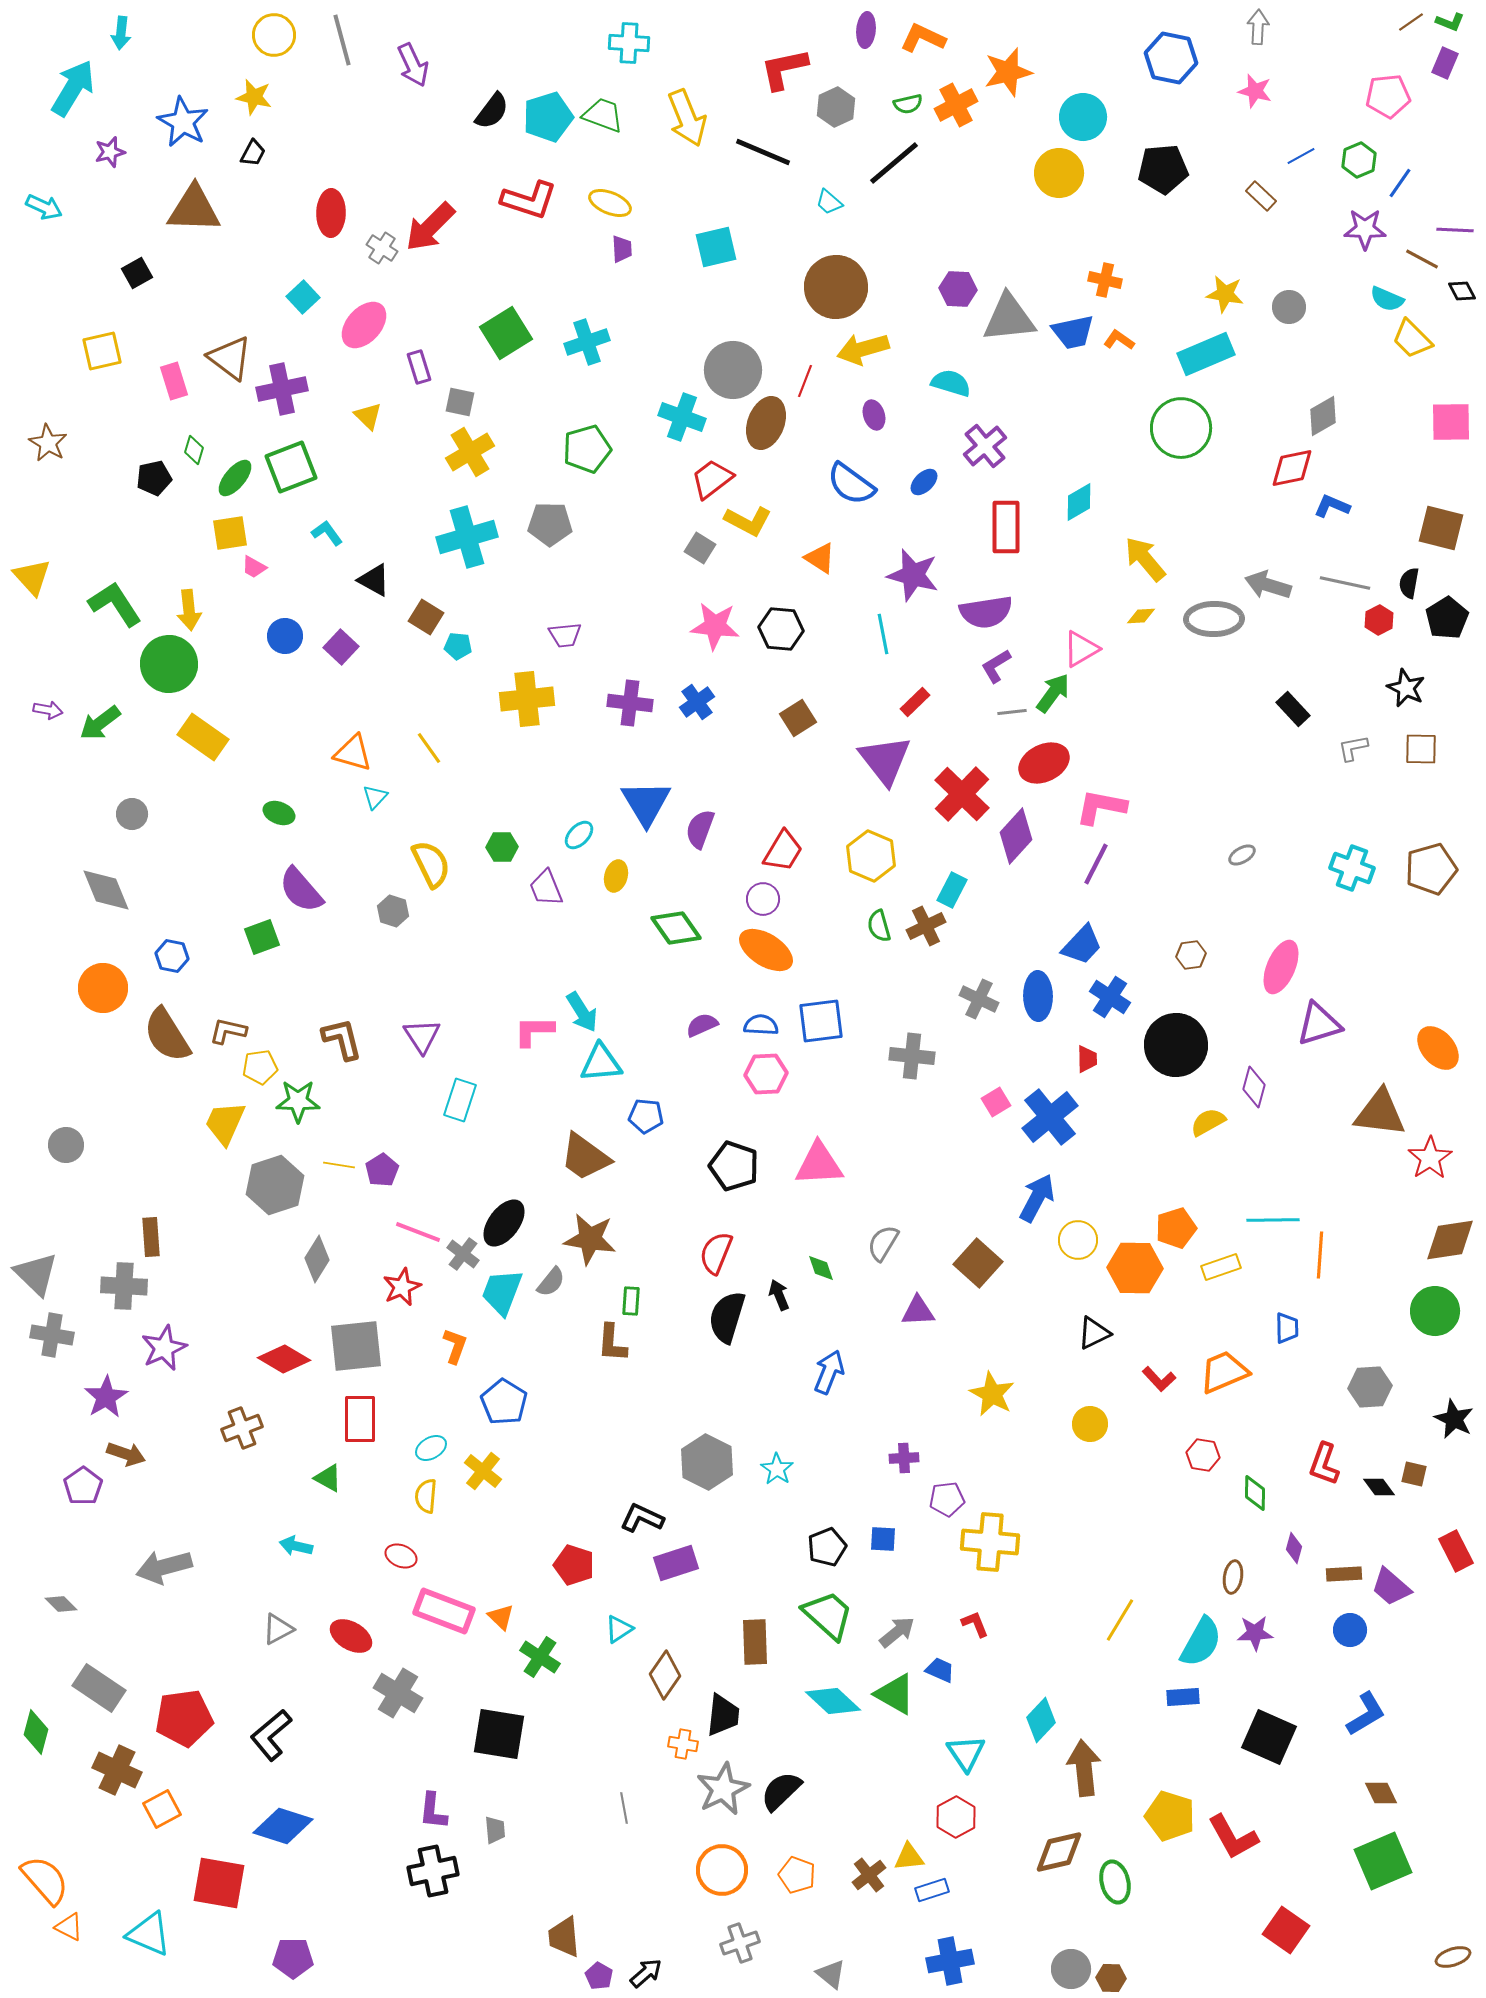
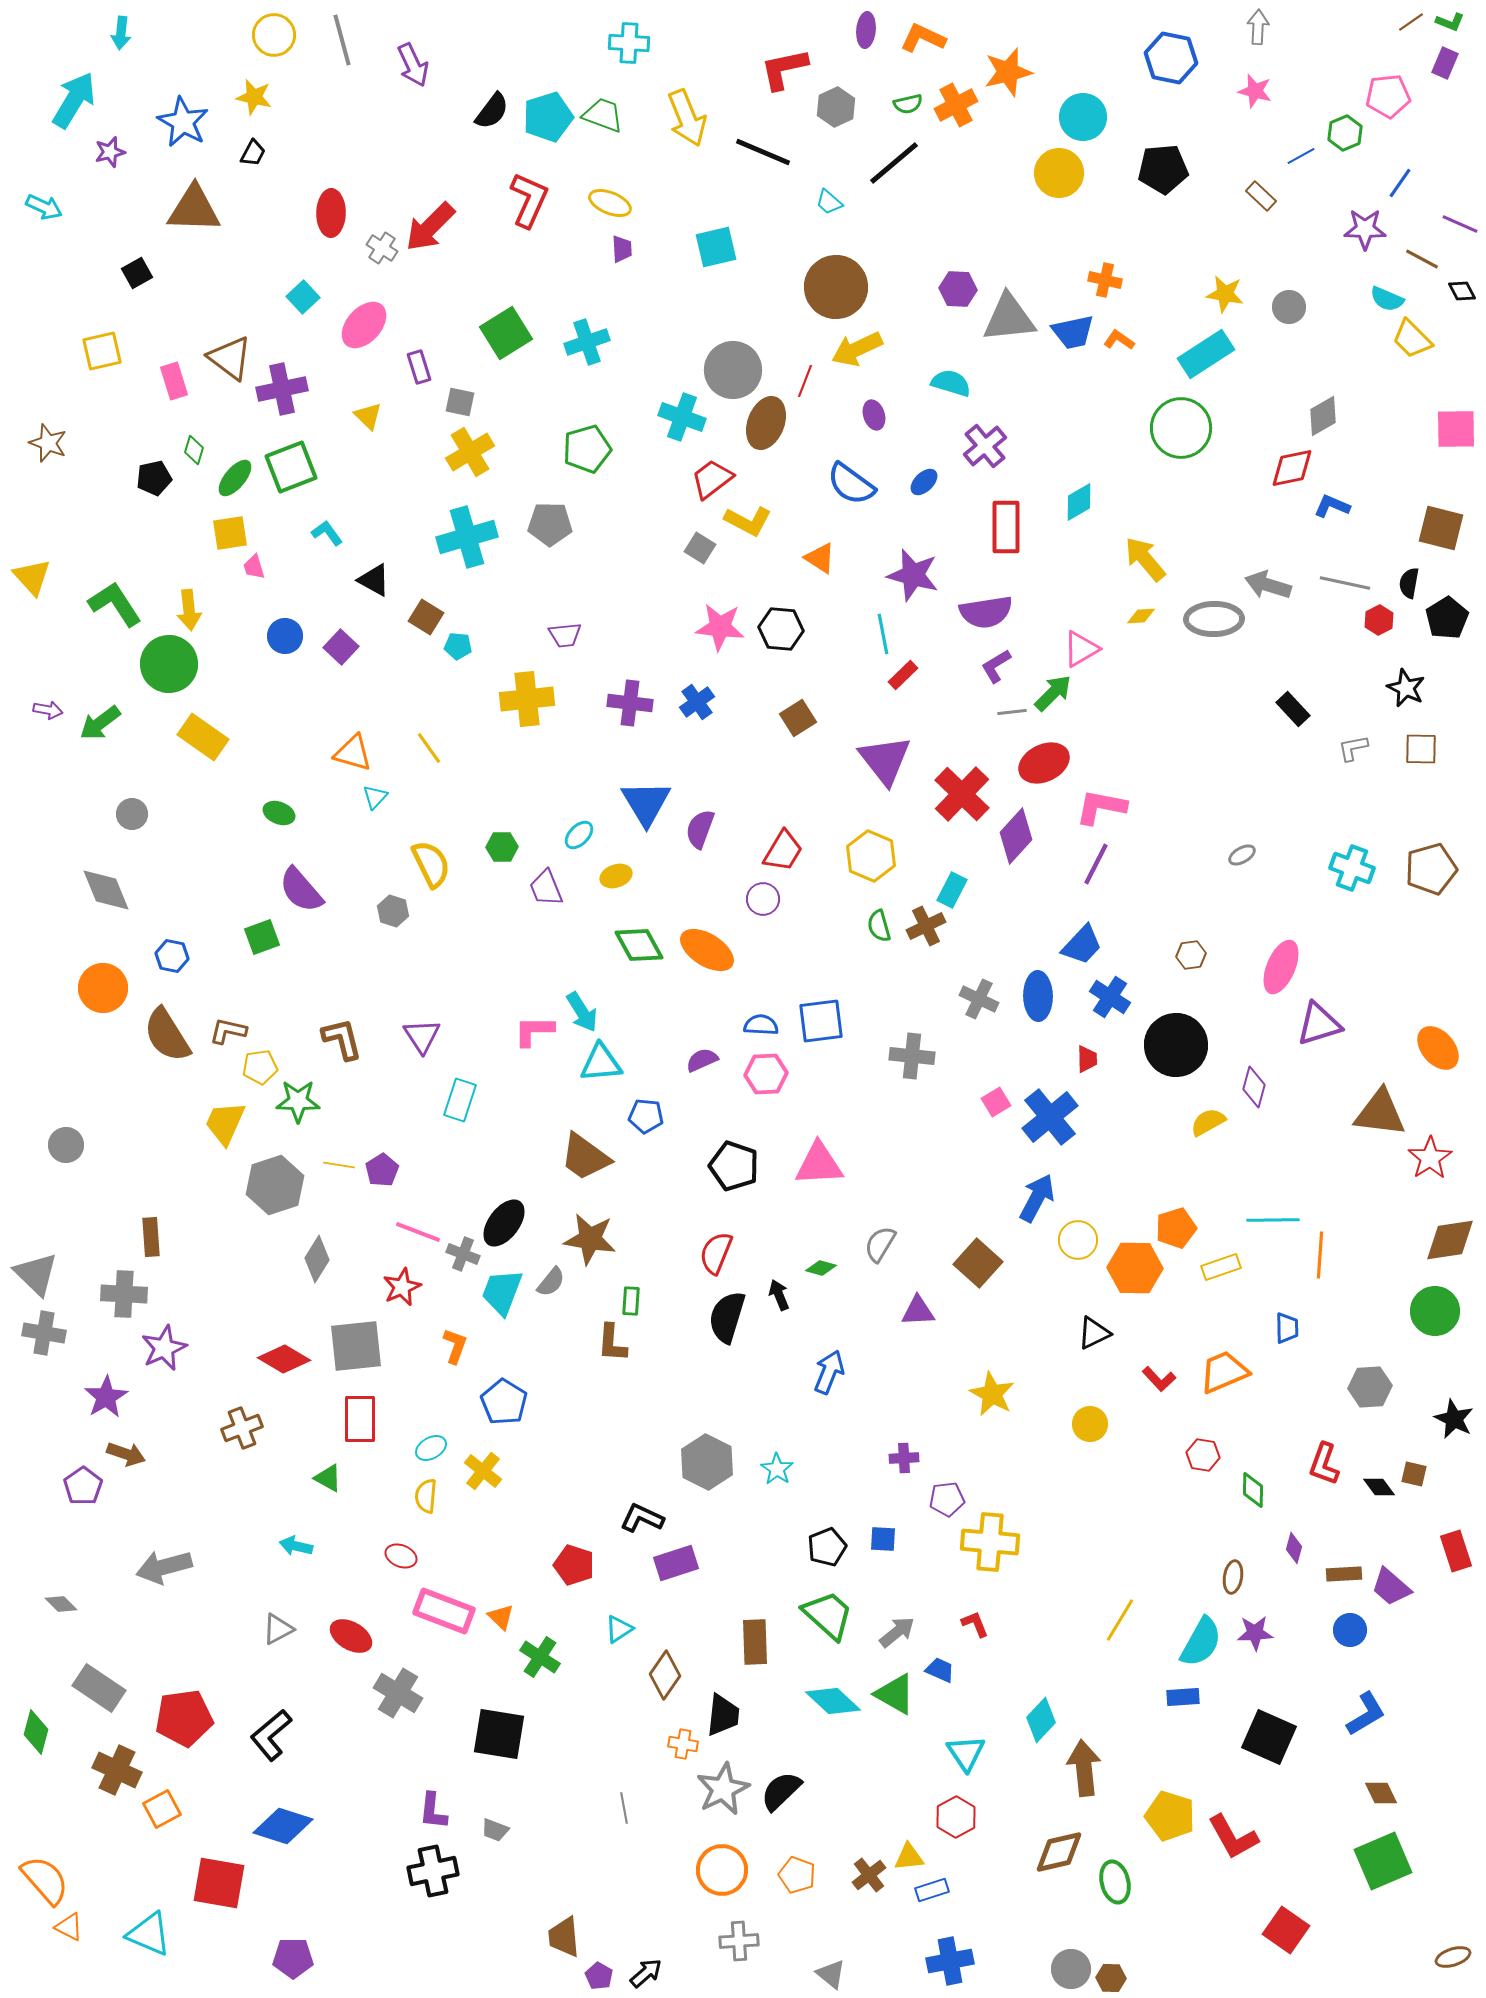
cyan arrow at (73, 88): moved 1 px right, 12 px down
green hexagon at (1359, 160): moved 14 px left, 27 px up
red L-shape at (529, 200): rotated 84 degrees counterclockwise
purple line at (1455, 230): moved 5 px right, 6 px up; rotated 21 degrees clockwise
yellow arrow at (863, 349): moved 6 px left; rotated 9 degrees counterclockwise
cyan rectangle at (1206, 354): rotated 10 degrees counterclockwise
pink square at (1451, 422): moved 5 px right, 7 px down
brown star at (48, 443): rotated 9 degrees counterclockwise
pink trapezoid at (254, 567): rotated 44 degrees clockwise
pink star at (715, 626): moved 5 px right, 1 px down
green arrow at (1053, 693): rotated 9 degrees clockwise
red rectangle at (915, 702): moved 12 px left, 27 px up
yellow ellipse at (616, 876): rotated 56 degrees clockwise
green diamond at (676, 928): moved 37 px left, 17 px down; rotated 6 degrees clockwise
orange ellipse at (766, 950): moved 59 px left
purple semicircle at (702, 1025): moved 35 px down
gray semicircle at (883, 1243): moved 3 px left, 1 px down
gray cross at (463, 1254): rotated 16 degrees counterclockwise
green diamond at (821, 1268): rotated 56 degrees counterclockwise
gray cross at (124, 1286): moved 8 px down
gray cross at (52, 1335): moved 8 px left, 2 px up
green diamond at (1255, 1493): moved 2 px left, 3 px up
red rectangle at (1456, 1551): rotated 9 degrees clockwise
gray trapezoid at (495, 1830): rotated 116 degrees clockwise
gray cross at (740, 1943): moved 1 px left, 2 px up; rotated 15 degrees clockwise
